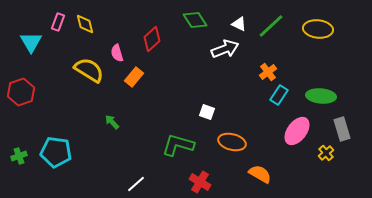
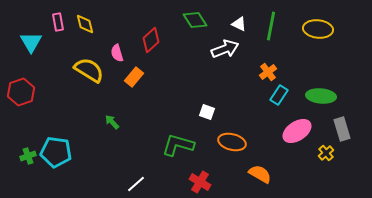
pink rectangle: rotated 30 degrees counterclockwise
green line: rotated 36 degrees counterclockwise
red diamond: moved 1 px left, 1 px down
pink ellipse: rotated 20 degrees clockwise
green cross: moved 9 px right
